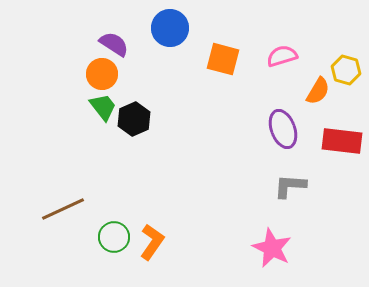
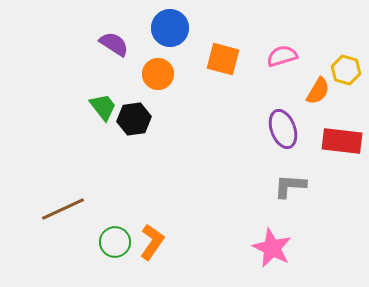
orange circle: moved 56 px right
black hexagon: rotated 16 degrees clockwise
green circle: moved 1 px right, 5 px down
